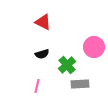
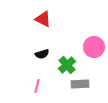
red triangle: moved 3 px up
